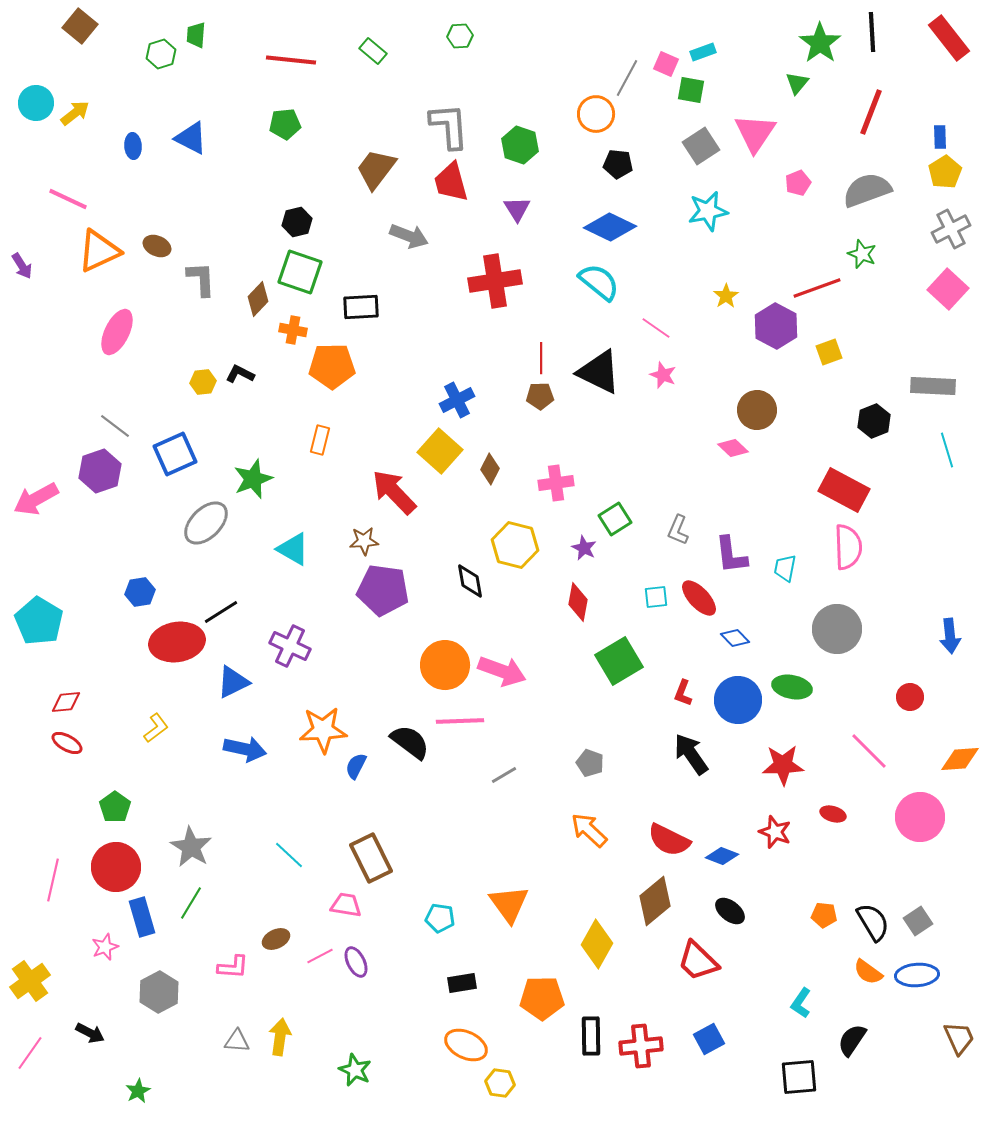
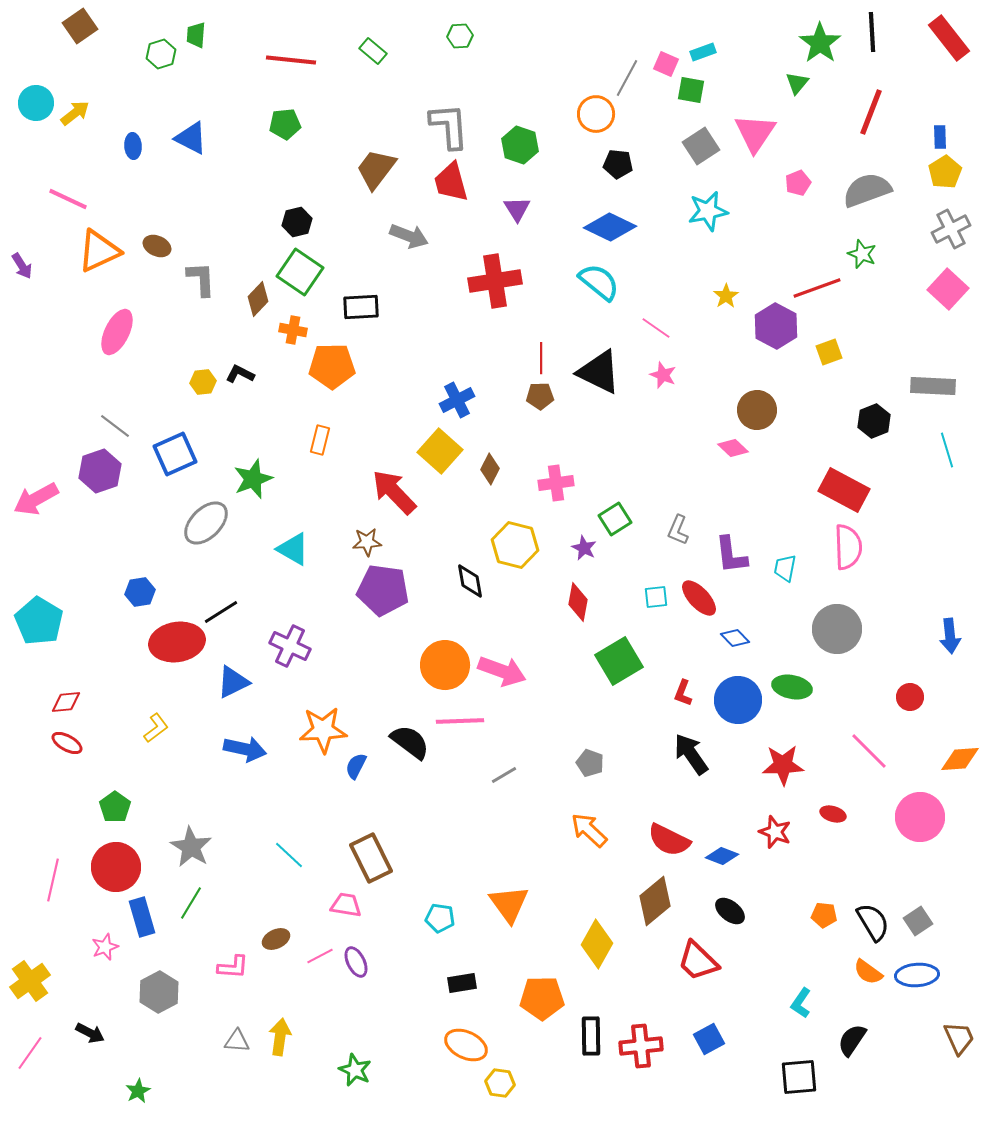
brown square at (80, 26): rotated 16 degrees clockwise
green square at (300, 272): rotated 15 degrees clockwise
brown star at (364, 541): moved 3 px right, 1 px down
